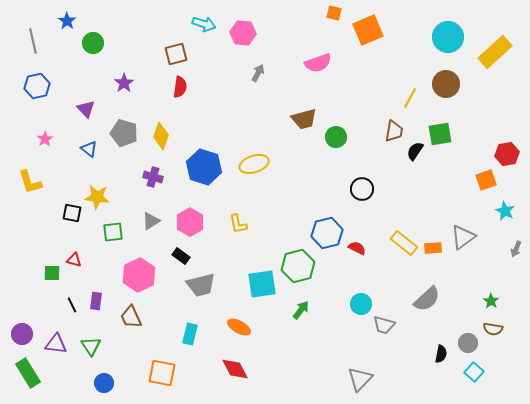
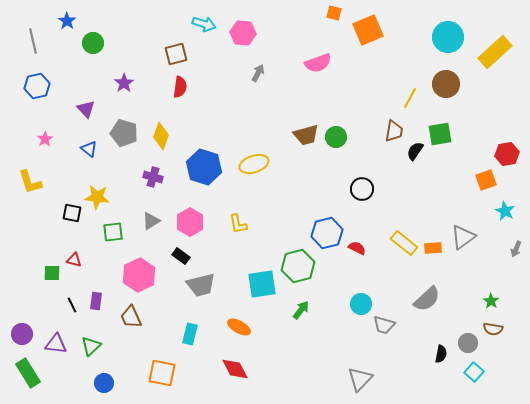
brown trapezoid at (304, 119): moved 2 px right, 16 px down
green triangle at (91, 346): rotated 20 degrees clockwise
